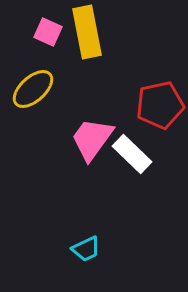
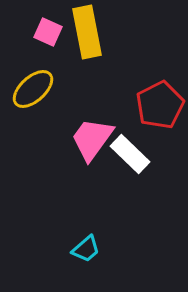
red pentagon: rotated 15 degrees counterclockwise
white rectangle: moved 2 px left
cyan trapezoid: rotated 16 degrees counterclockwise
